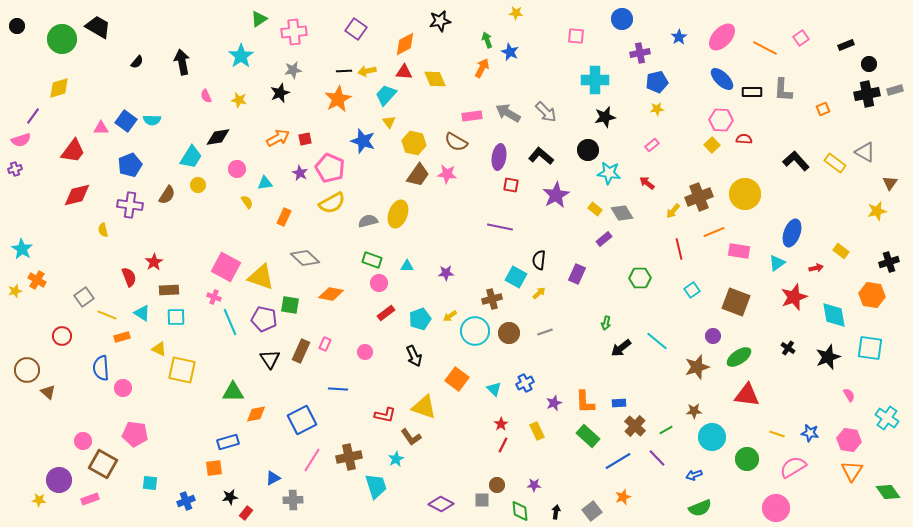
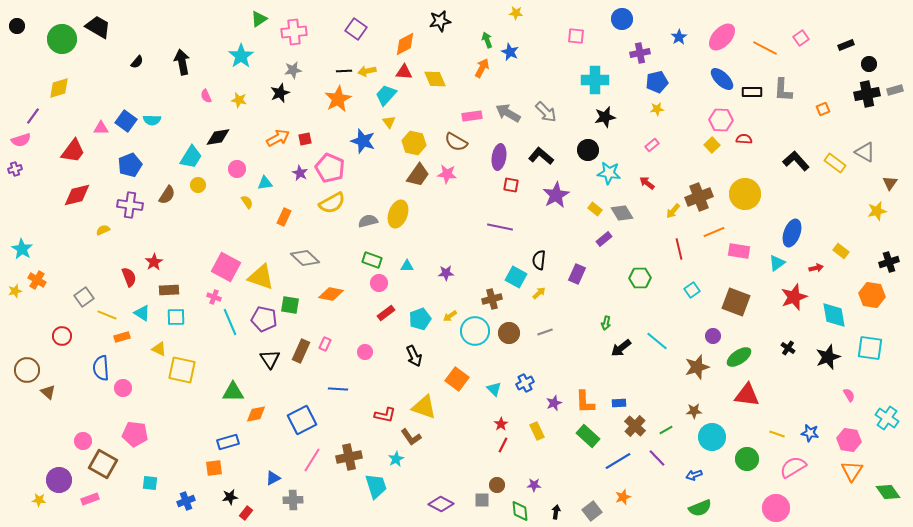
yellow semicircle at (103, 230): rotated 80 degrees clockwise
